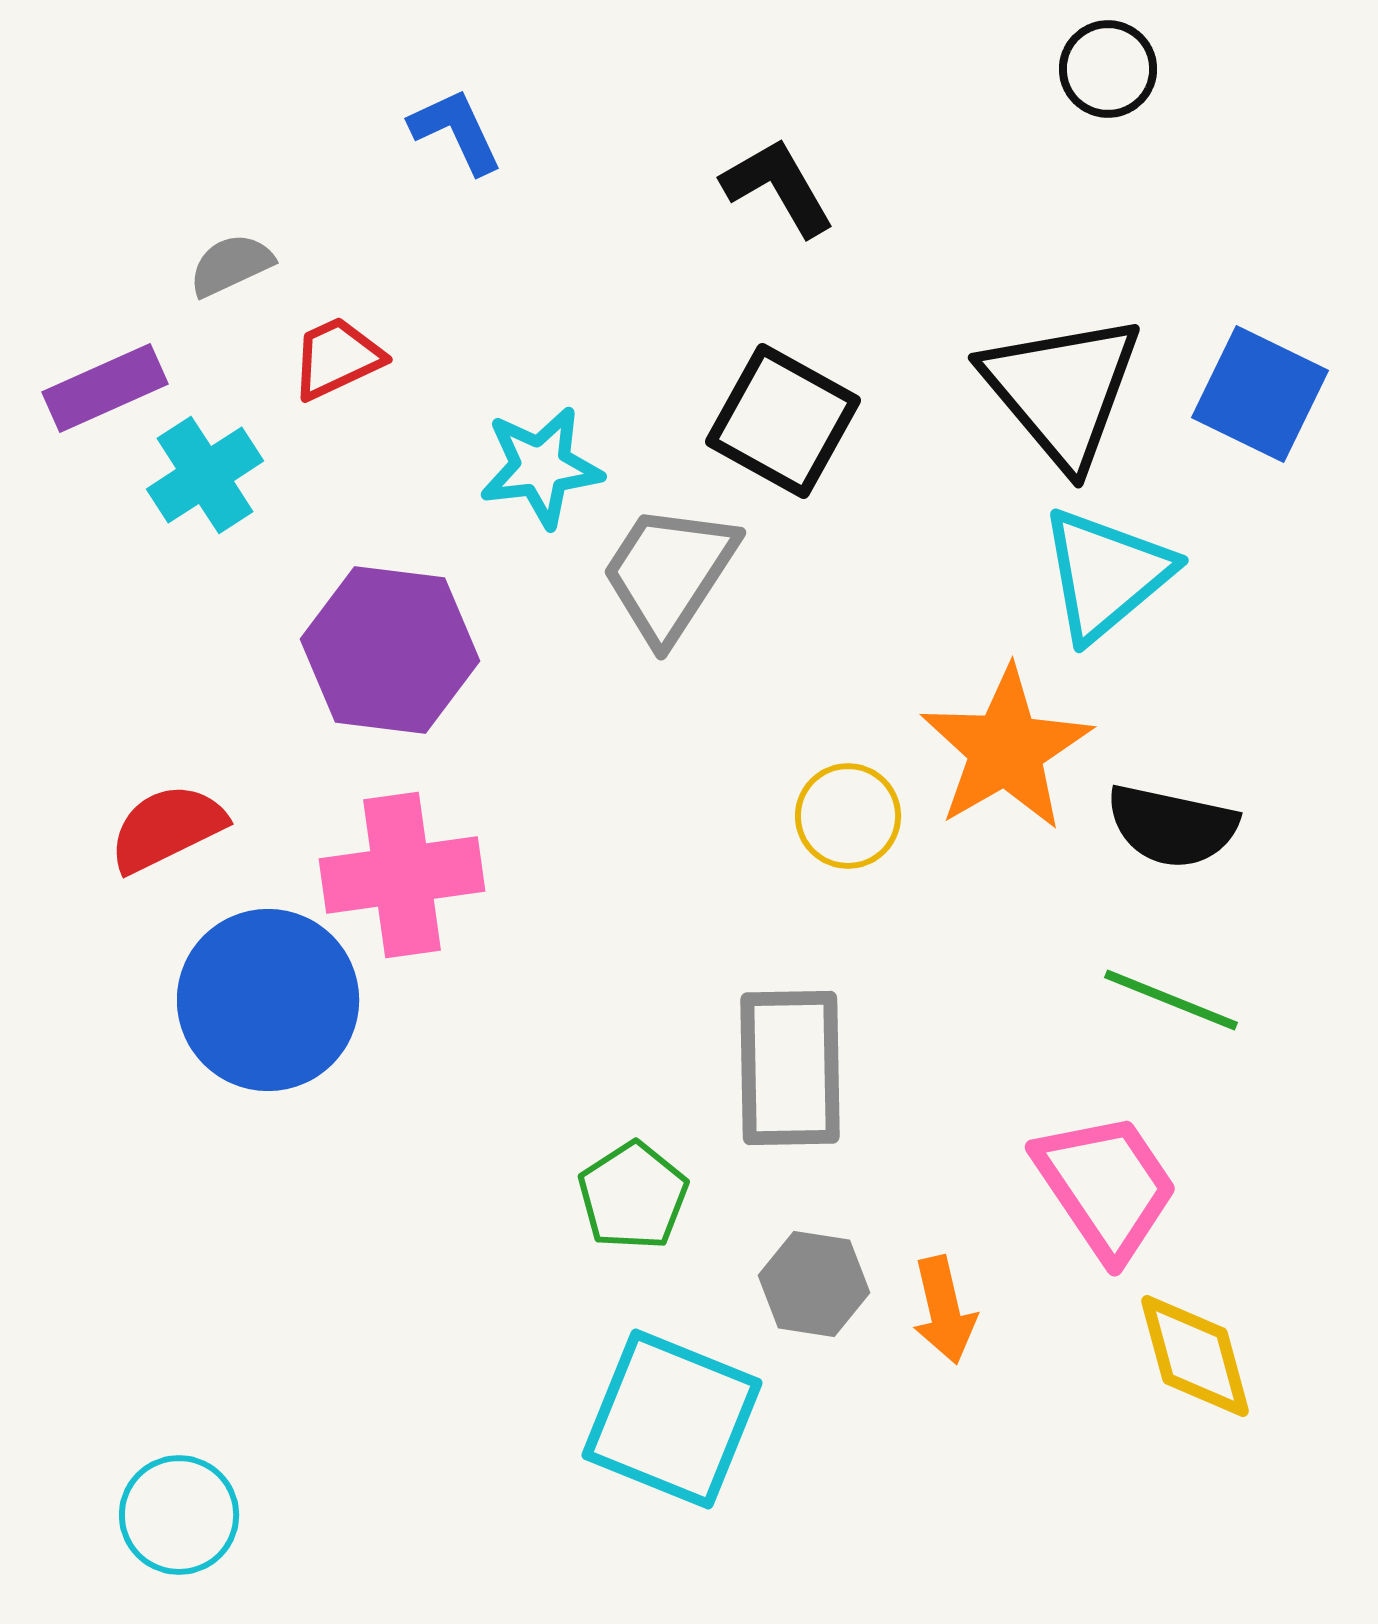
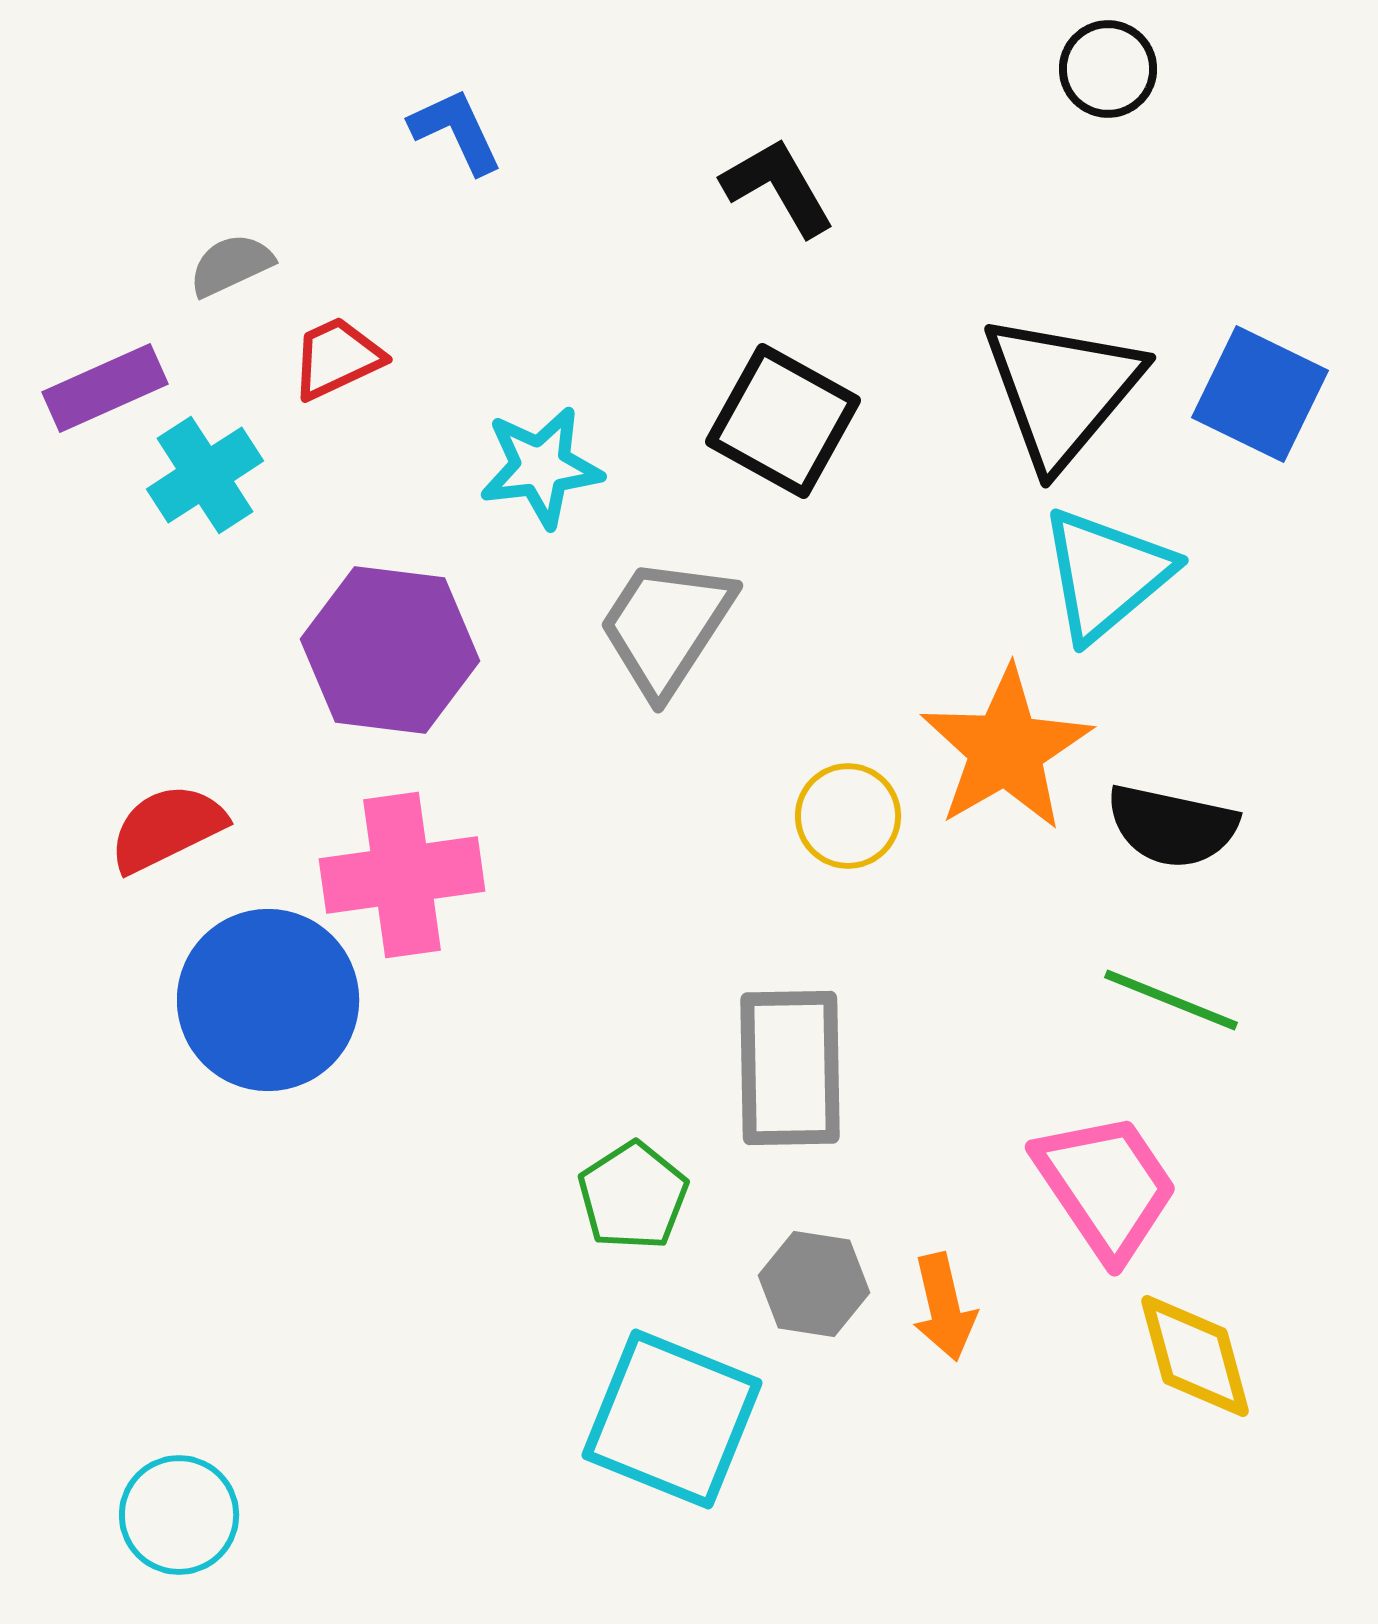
black triangle: rotated 20 degrees clockwise
gray trapezoid: moved 3 px left, 53 px down
orange arrow: moved 3 px up
